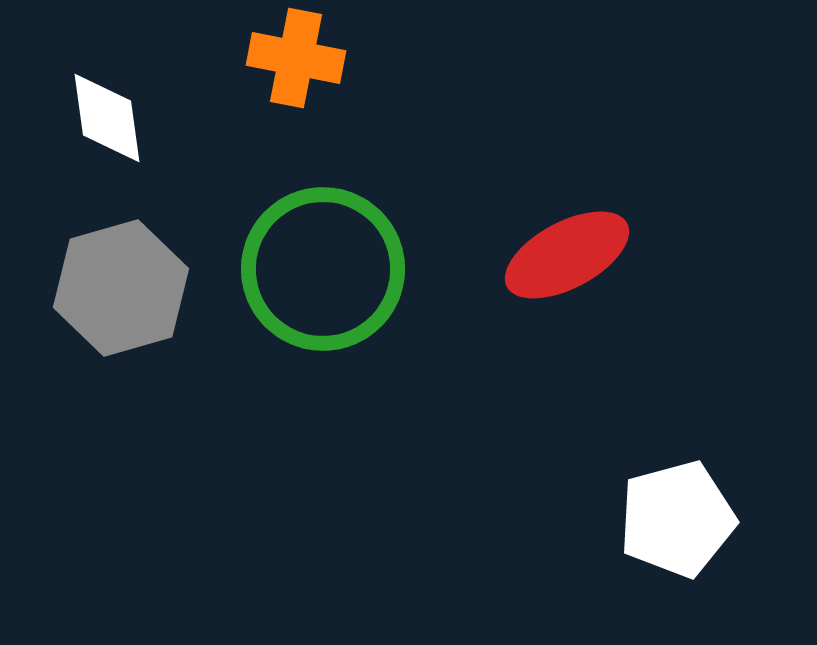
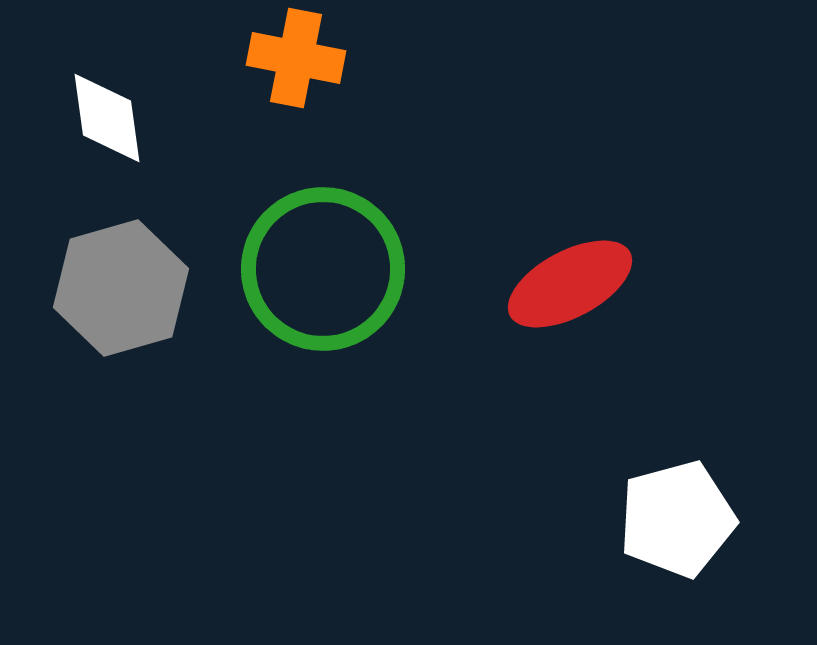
red ellipse: moved 3 px right, 29 px down
